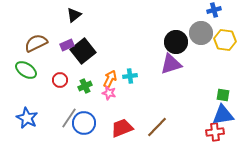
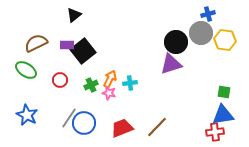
blue cross: moved 6 px left, 4 px down
purple rectangle: rotated 24 degrees clockwise
cyan cross: moved 7 px down
green cross: moved 6 px right, 1 px up
green square: moved 1 px right, 3 px up
blue star: moved 3 px up
